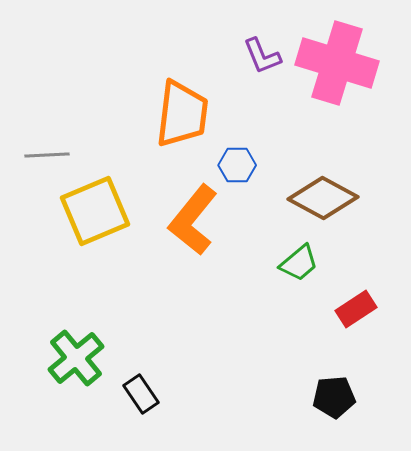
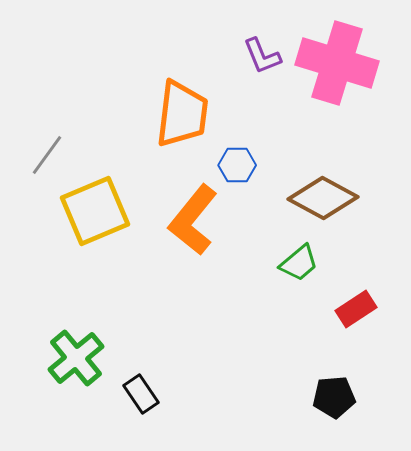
gray line: rotated 51 degrees counterclockwise
